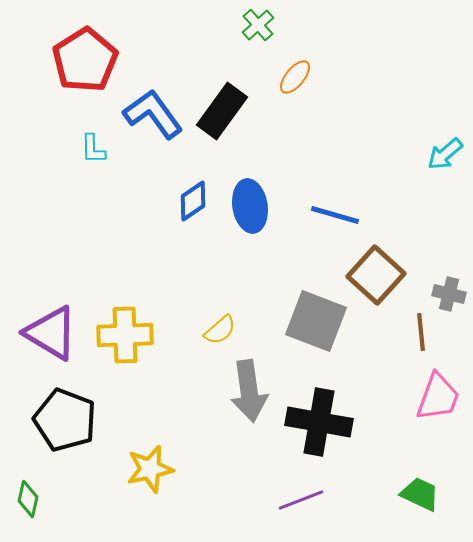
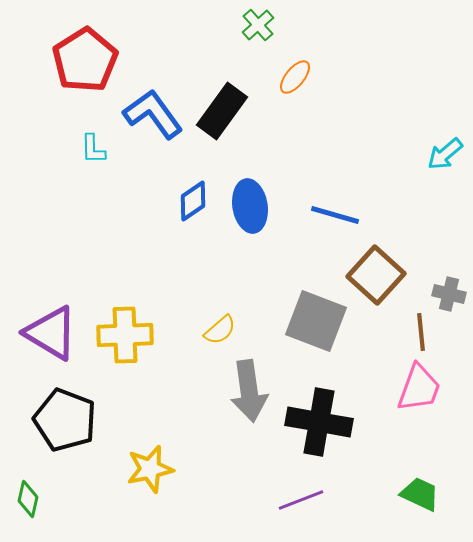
pink trapezoid: moved 19 px left, 9 px up
